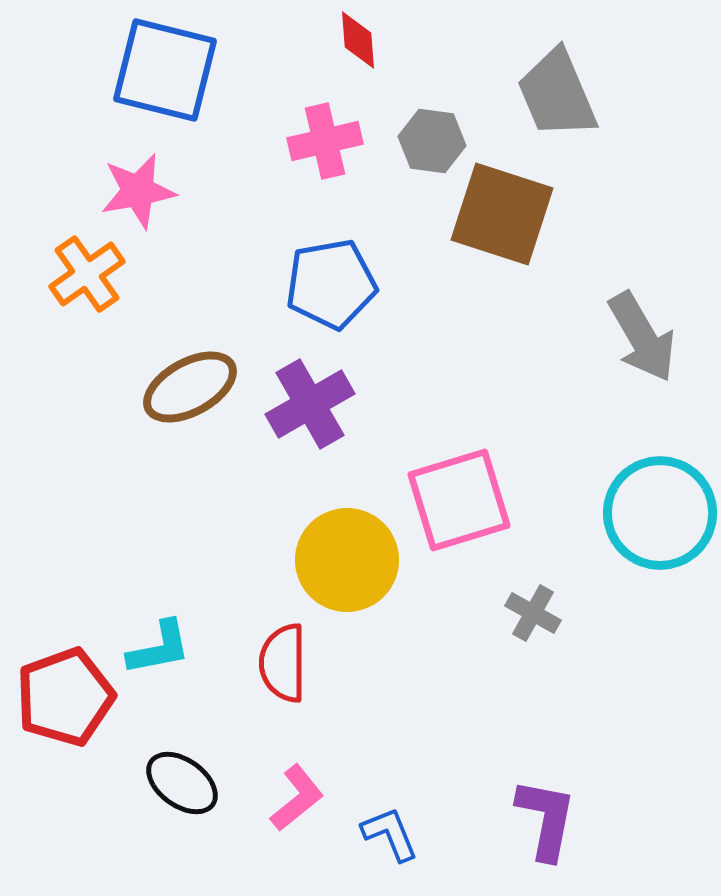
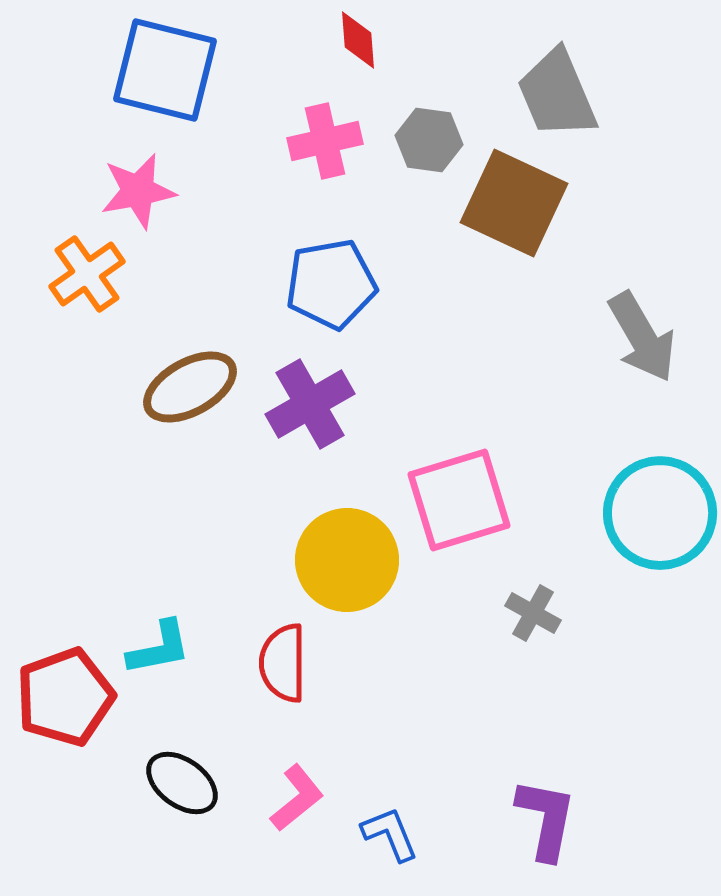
gray hexagon: moved 3 px left, 1 px up
brown square: moved 12 px right, 11 px up; rotated 7 degrees clockwise
